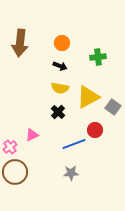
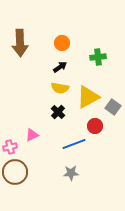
brown arrow: rotated 8 degrees counterclockwise
black arrow: moved 1 px down; rotated 56 degrees counterclockwise
red circle: moved 4 px up
pink cross: rotated 24 degrees clockwise
